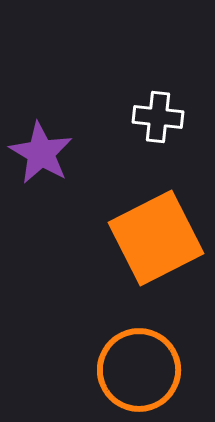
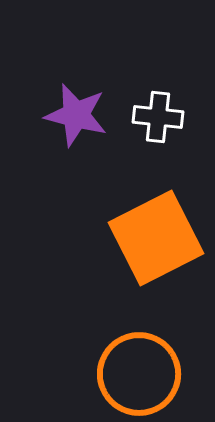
purple star: moved 35 px right, 38 px up; rotated 16 degrees counterclockwise
orange circle: moved 4 px down
